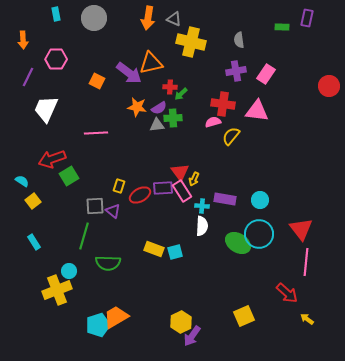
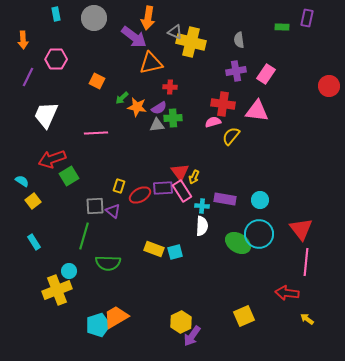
gray triangle at (174, 19): moved 1 px right, 13 px down
purple arrow at (129, 73): moved 5 px right, 36 px up
green arrow at (181, 94): moved 59 px left, 4 px down
white trapezoid at (46, 109): moved 6 px down
yellow arrow at (194, 179): moved 2 px up
red arrow at (287, 293): rotated 145 degrees clockwise
